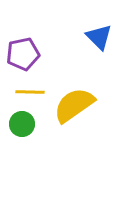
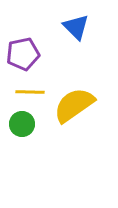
blue triangle: moved 23 px left, 10 px up
